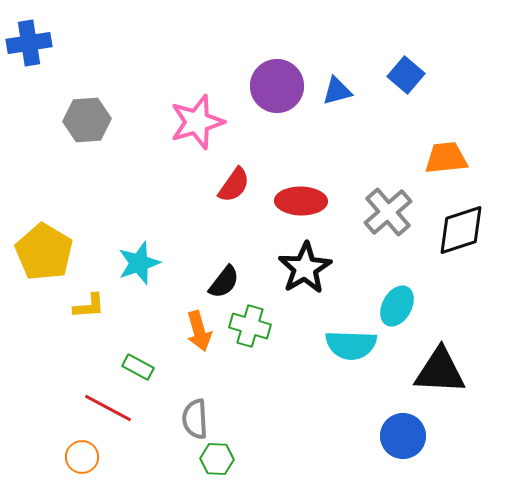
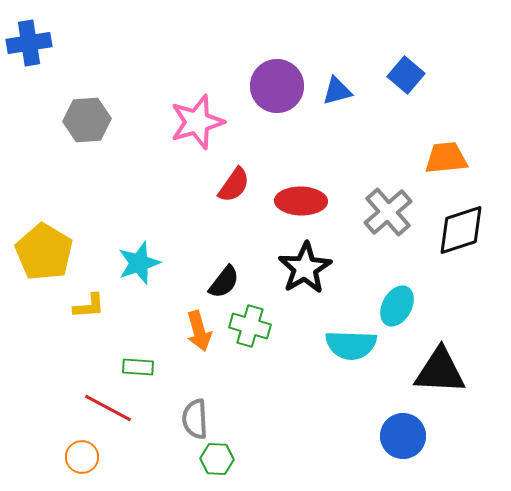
green rectangle: rotated 24 degrees counterclockwise
